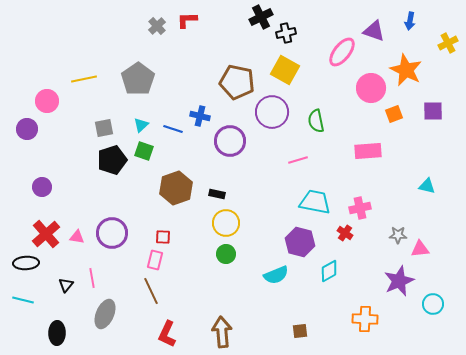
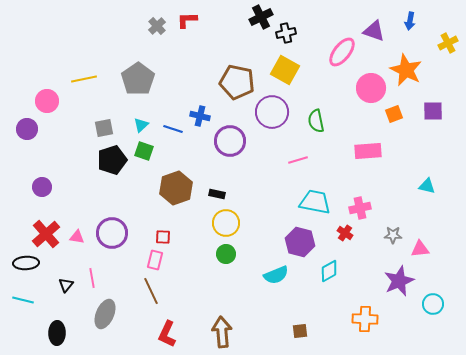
gray star at (398, 235): moved 5 px left
